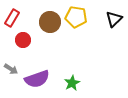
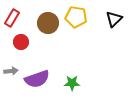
brown circle: moved 2 px left, 1 px down
red circle: moved 2 px left, 2 px down
gray arrow: moved 2 px down; rotated 40 degrees counterclockwise
green star: rotated 28 degrees clockwise
